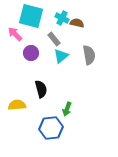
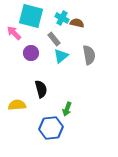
pink arrow: moved 1 px left, 1 px up
